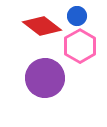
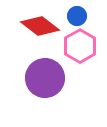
red diamond: moved 2 px left
